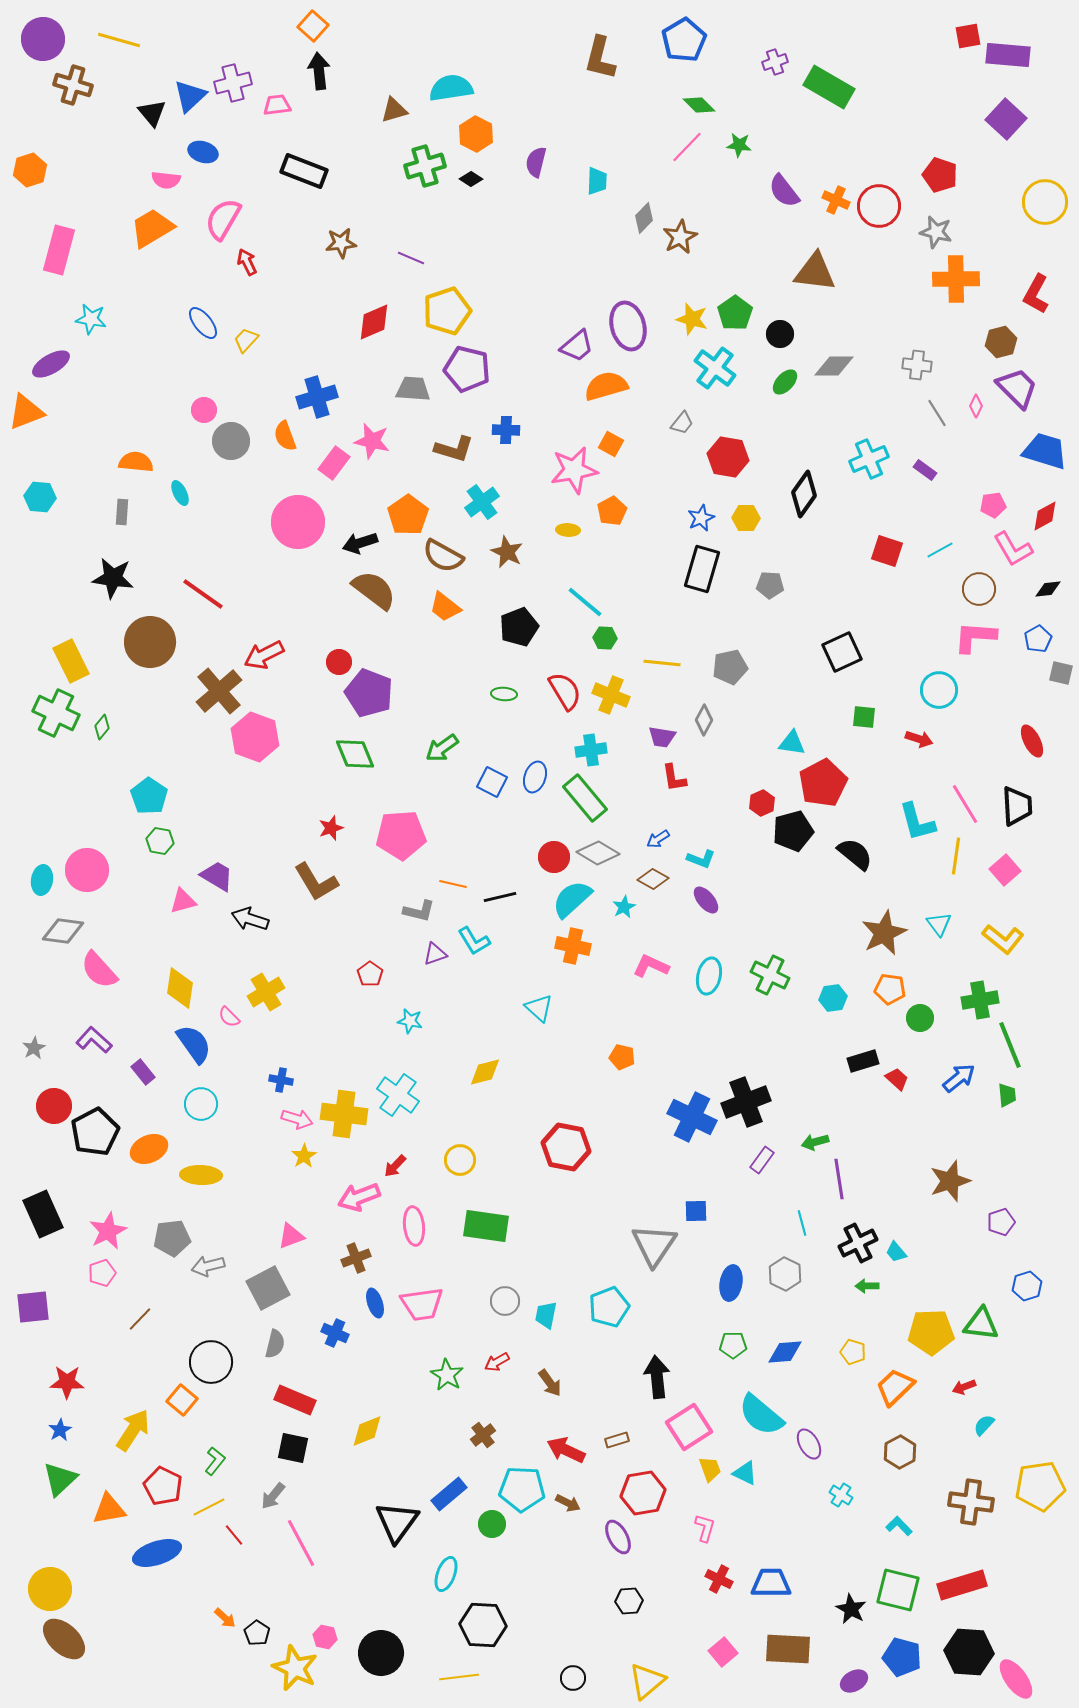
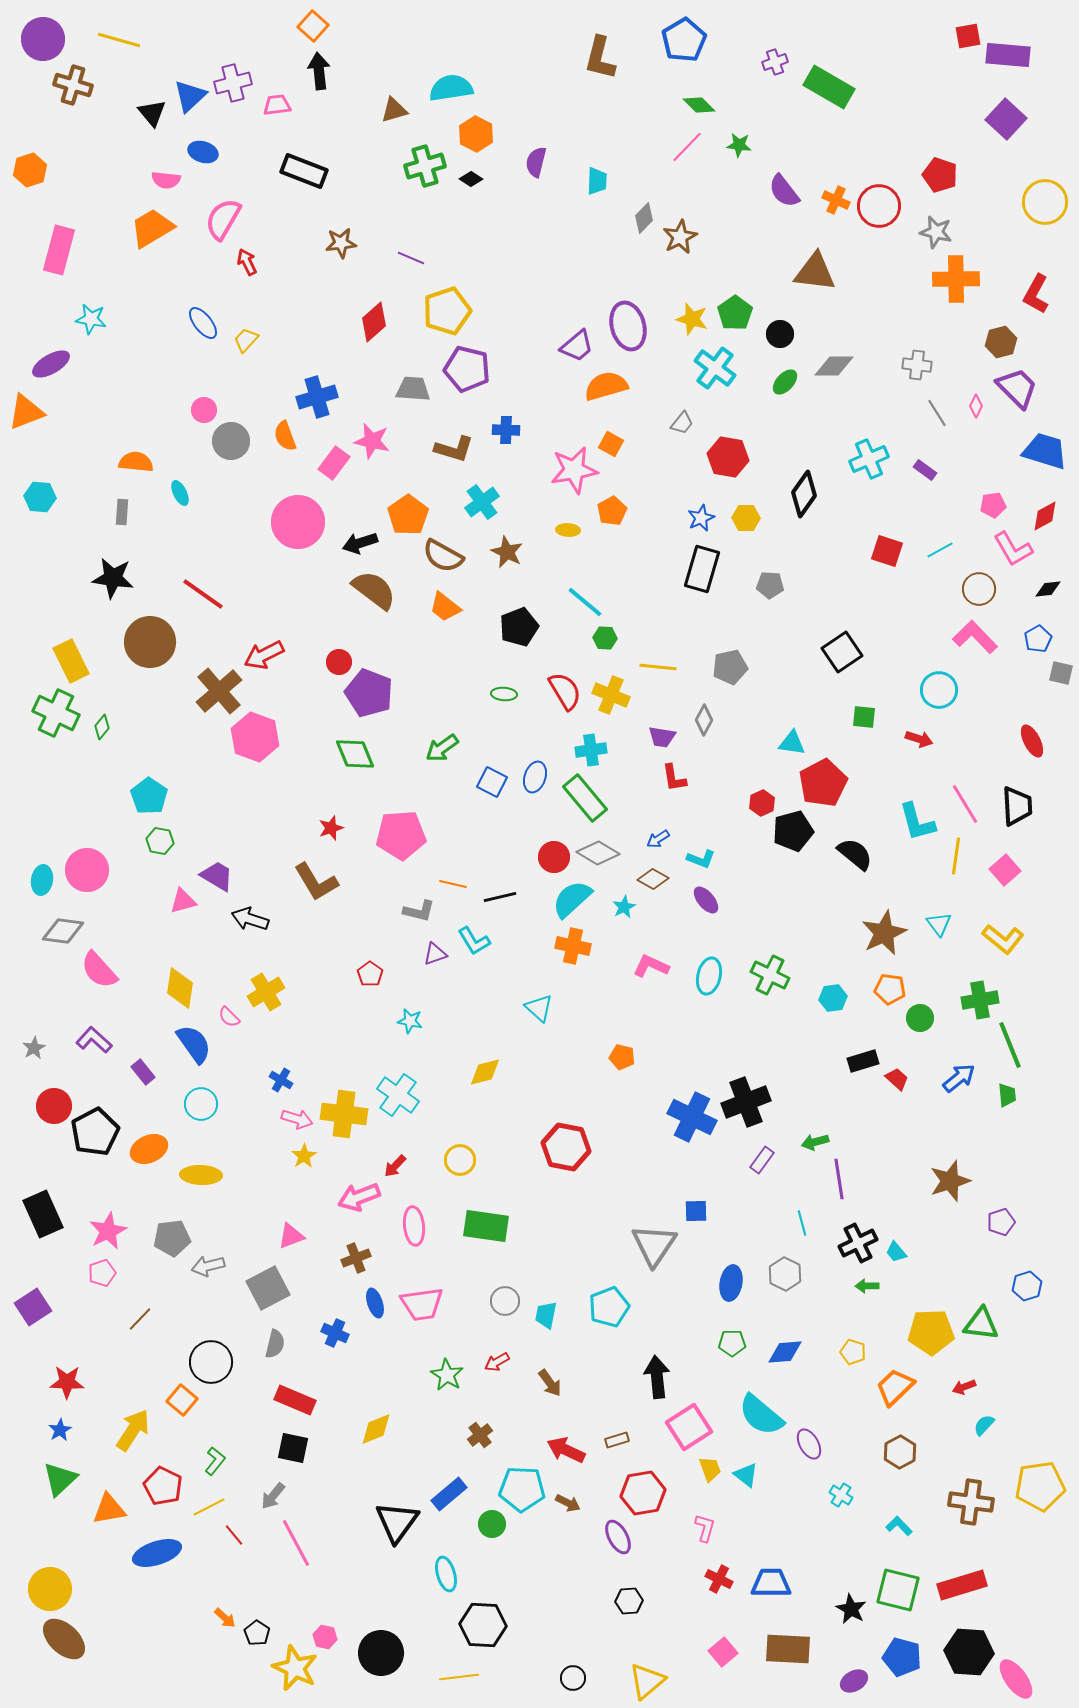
red diamond at (374, 322): rotated 18 degrees counterclockwise
pink L-shape at (975, 637): rotated 42 degrees clockwise
black square at (842, 652): rotated 9 degrees counterclockwise
yellow line at (662, 663): moved 4 px left, 4 px down
blue cross at (281, 1080): rotated 20 degrees clockwise
purple square at (33, 1307): rotated 27 degrees counterclockwise
green pentagon at (733, 1345): moved 1 px left, 2 px up
yellow diamond at (367, 1431): moved 9 px right, 2 px up
brown cross at (483, 1435): moved 3 px left
cyan triangle at (745, 1473): moved 1 px right, 2 px down; rotated 12 degrees clockwise
pink line at (301, 1543): moved 5 px left
cyan ellipse at (446, 1574): rotated 36 degrees counterclockwise
